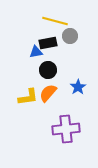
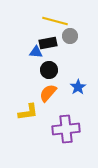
blue triangle: rotated 16 degrees clockwise
black circle: moved 1 px right
yellow L-shape: moved 15 px down
